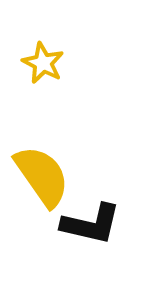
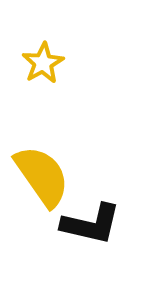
yellow star: rotated 15 degrees clockwise
